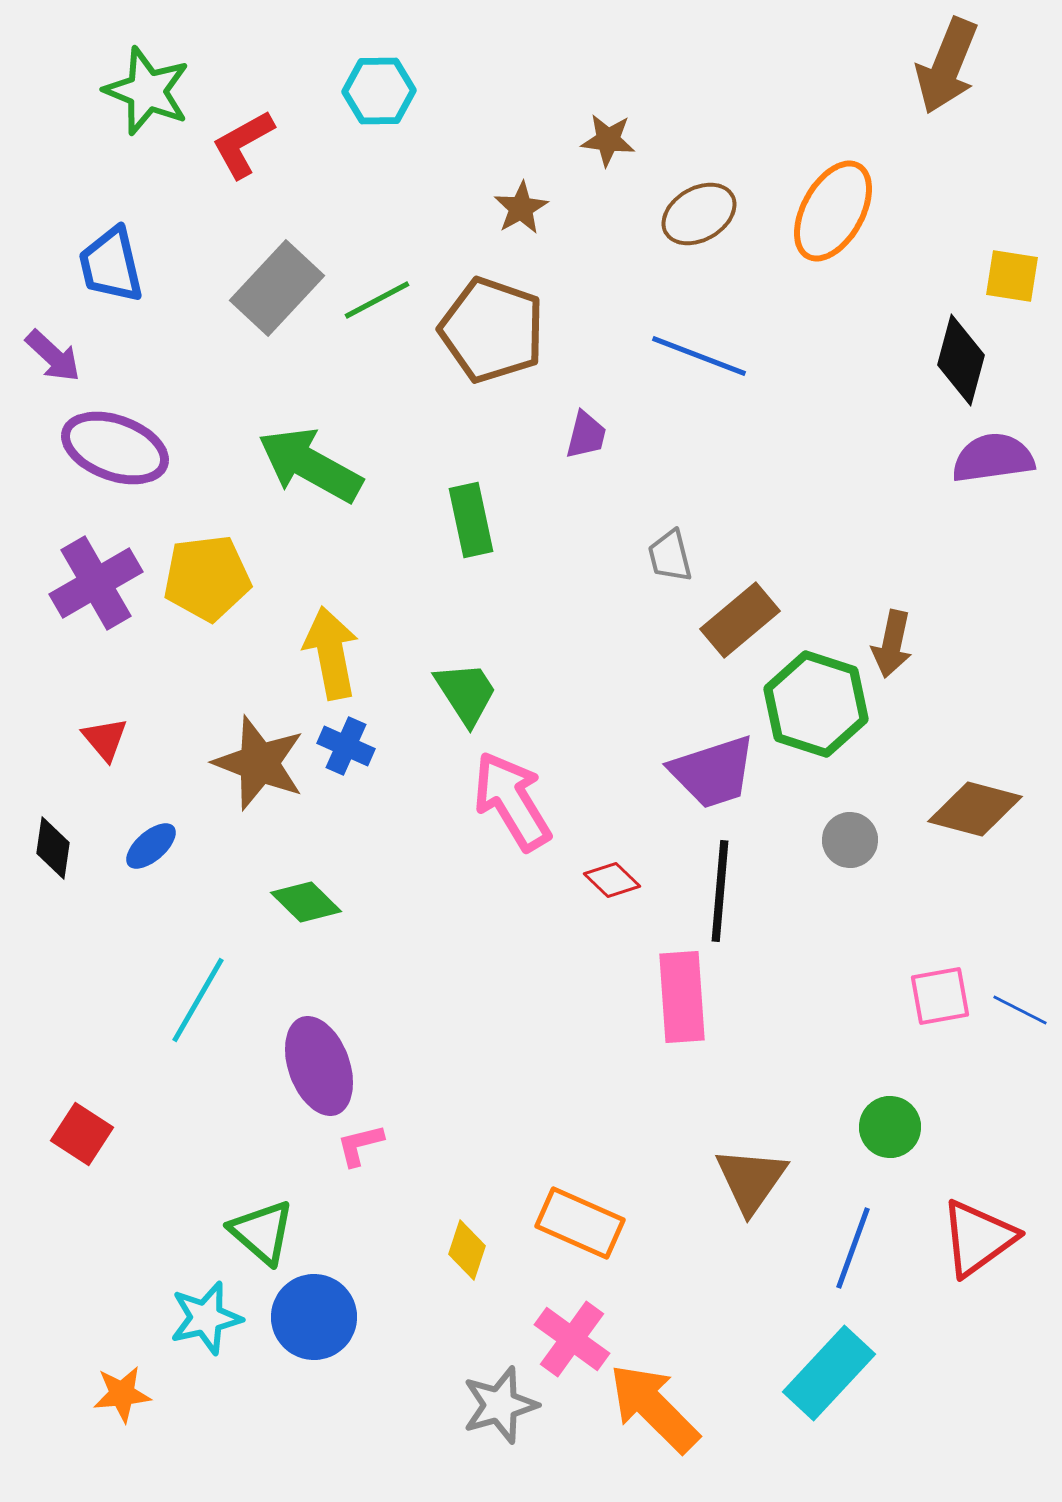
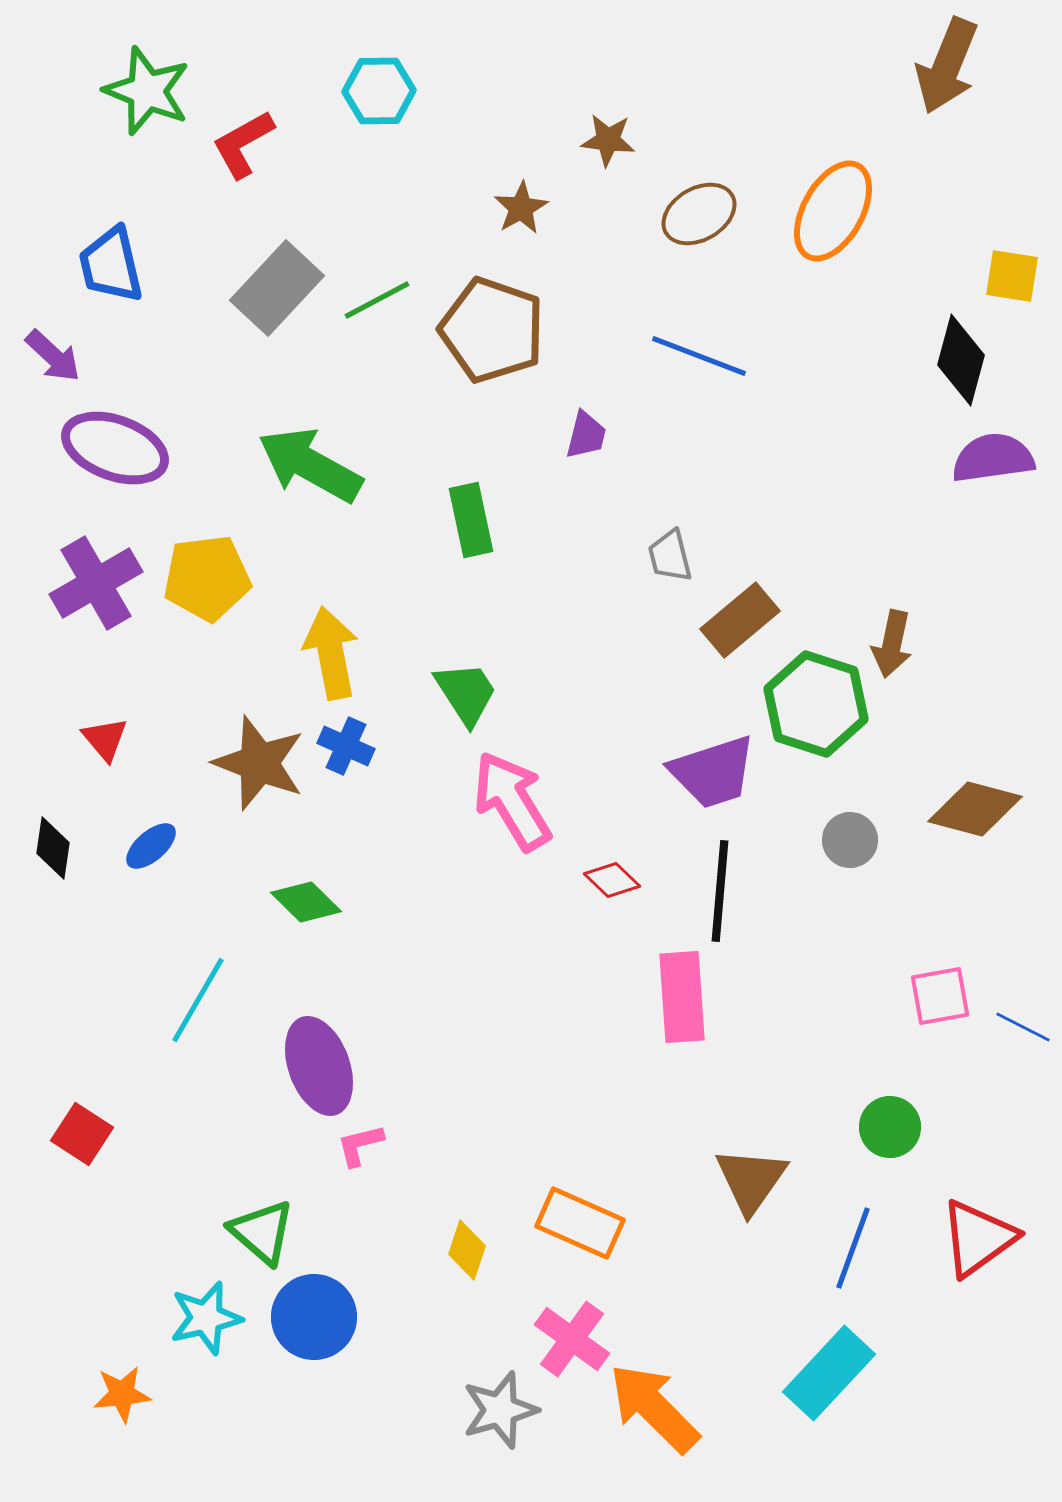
blue line at (1020, 1010): moved 3 px right, 17 px down
gray star at (500, 1405): moved 5 px down
